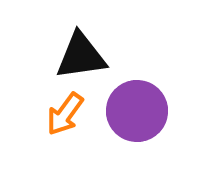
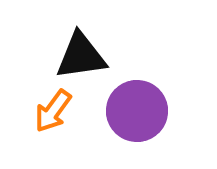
orange arrow: moved 12 px left, 3 px up
